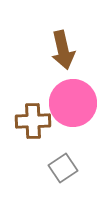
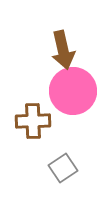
pink circle: moved 12 px up
